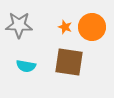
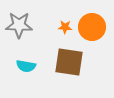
orange star: rotated 16 degrees counterclockwise
